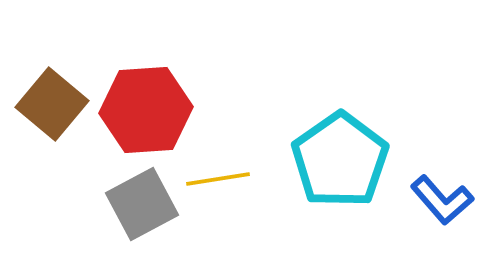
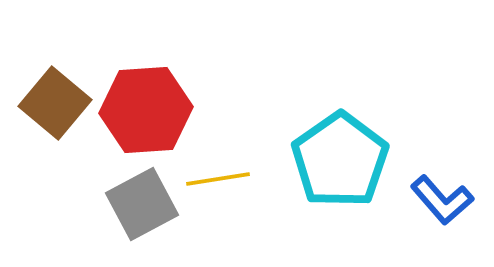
brown square: moved 3 px right, 1 px up
